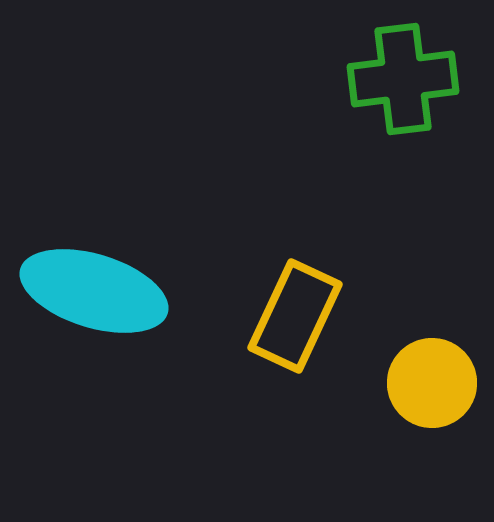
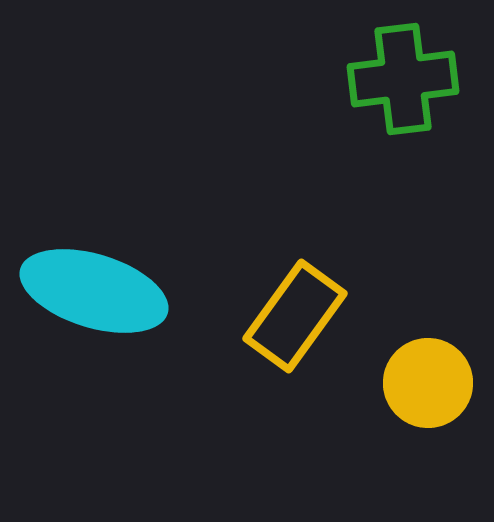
yellow rectangle: rotated 11 degrees clockwise
yellow circle: moved 4 px left
